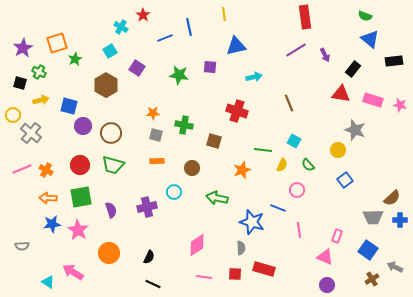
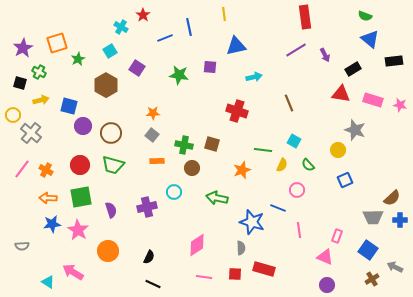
green star at (75, 59): moved 3 px right
black rectangle at (353, 69): rotated 21 degrees clockwise
green cross at (184, 125): moved 20 px down
gray square at (156, 135): moved 4 px left; rotated 24 degrees clockwise
brown square at (214, 141): moved 2 px left, 3 px down
pink line at (22, 169): rotated 30 degrees counterclockwise
blue square at (345, 180): rotated 14 degrees clockwise
orange circle at (109, 253): moved 1 px left, 2 px up
